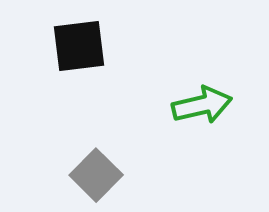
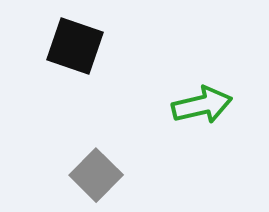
black square: moved 4 px left; rotated 26 degrees clockwise
